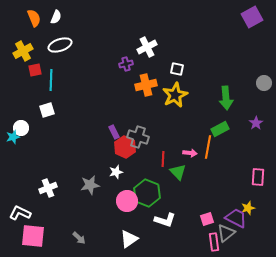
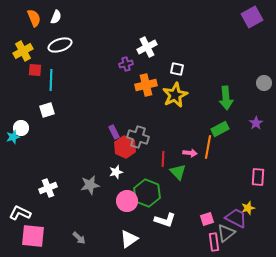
red square at (35, 70): rotated 16 degrees clockwise
